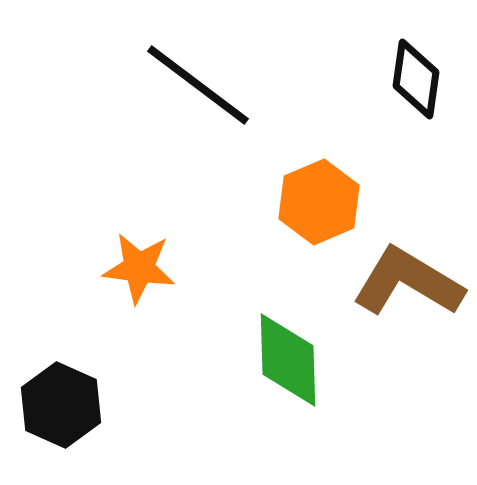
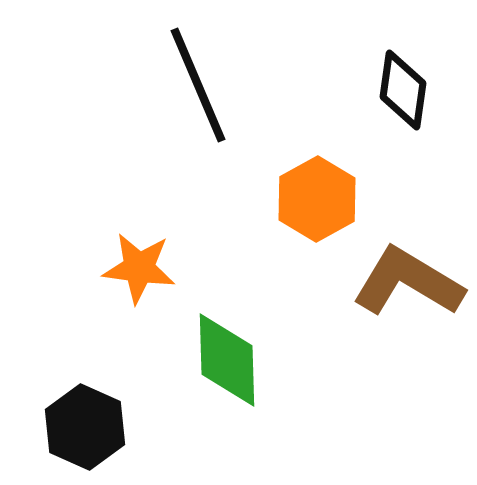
black diamond: moved 13 px left, 11 px down
black line: rotated 30 degrees clockwise
orange hexagon: moved 2 px left, 3 px up; rotated 6 degrees counterclockwise
green diamond: moved 61 px left
black hexagon: moved 24 px right, 22 px down
